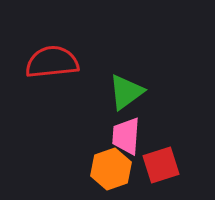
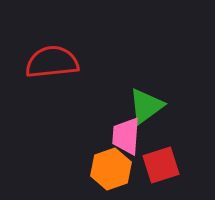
green triangle: moved 20 px right, 14 px down
